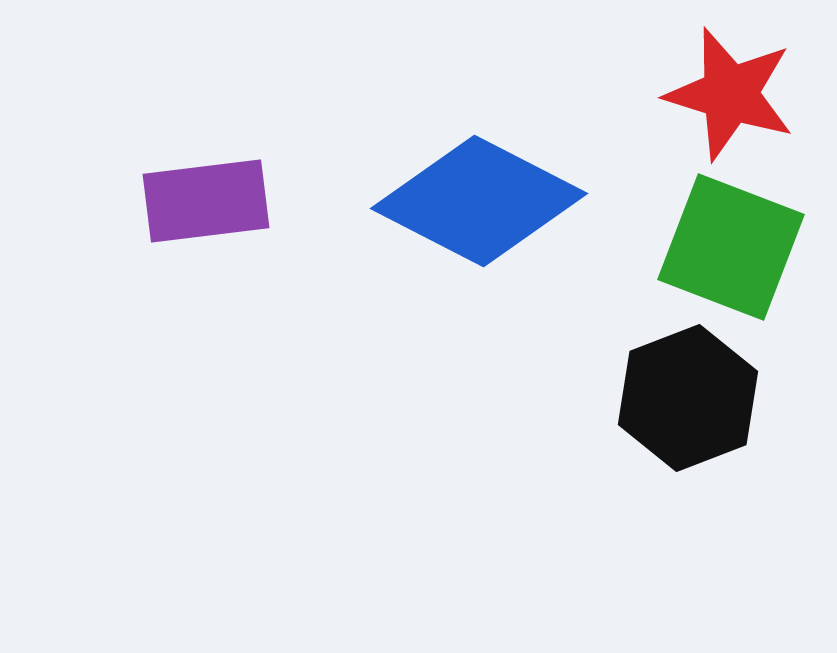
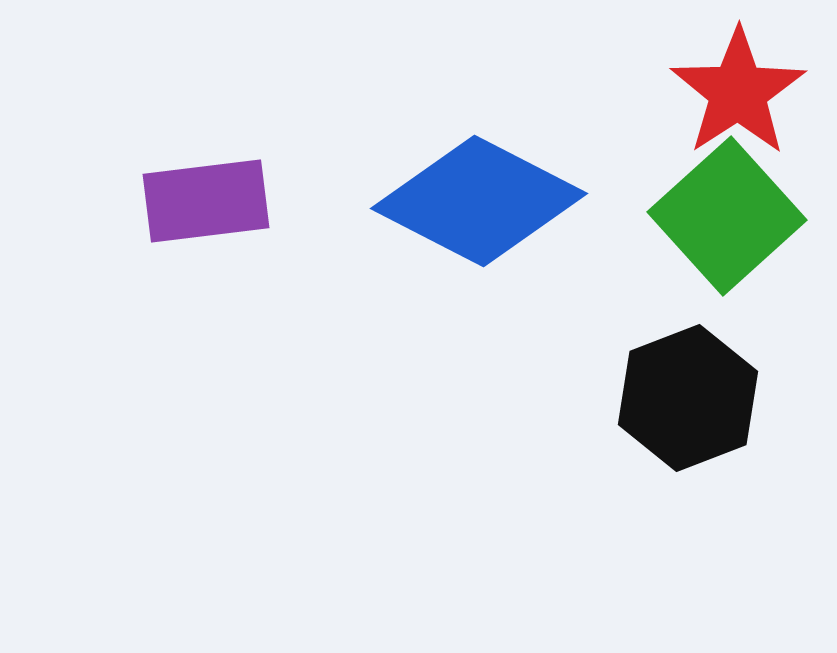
red star: moved 8 px right, 2 px up; rotated 22 degrees clockwise
green square: moved 4 px left, 31 px up; rotated 27 degrees clockwise
